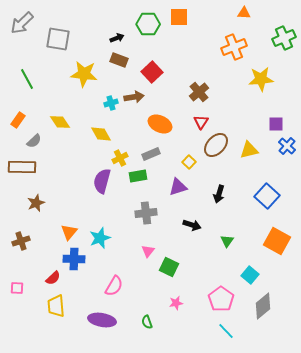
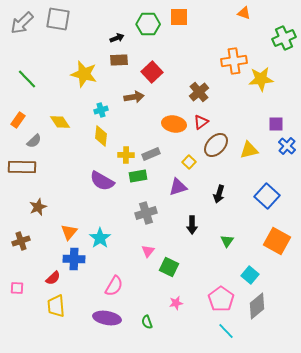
orange triangle at (244, 13): rotated 16 degrees clockwise
gray square at (58, 39): moved 20 px up
orange cross at (234, 47): moved 14 px down; rotated 15 degrees clockwise
brown rectangle at (119, 60): rotated 24 degrees counterclockwise
yellow star at (84, 74): rotated 8 degrees clockwise
green line at (27, 79): rotated 15 degrees counterclockwise
cyan cross at (111, 103): moved 10 px left, 7 px down
red triangle at (201, 122): rotated 21 degrees clockwise
orange ellipse at (160, 124): moved 14 px right; rotated 15 degrees counterclockwise
yellow diamond at (101, 134): moved 2 px down; rotated 35 degrees clockwise
yellow cross at (120, 158): moved 6 px right, 3 px up; rotated 28 degrees clockwise
purple semicircle at (102, 181): rotated 75 degrees counterclockwise
brown star at (36, 203): moved 2 px right, 4 px down
gray cross at (146, 213): rotated 10 degrees counterclockwise
black arrow at (192, 225): rotated 72 degrees clockwise
cyan star at (100, 238): rotated 15 degrees counterclockwise
gray diamond at (263, 306): moved 6 px left
purple ellipse at (102, 320): moved 5 px right, 2 px up
